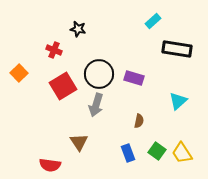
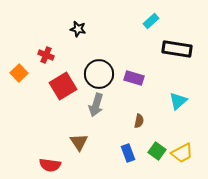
cyan rectangle: moved 2 px left
red cross: moved 8 px left, 5 px down
yellow trapezoid: rotated 85 degrees counterclockwise
